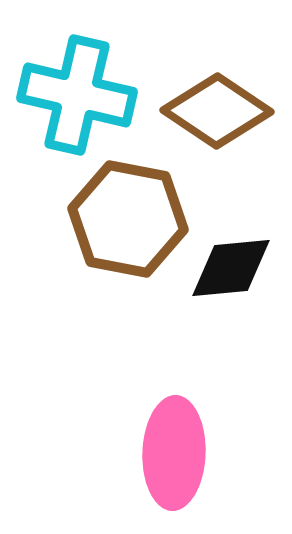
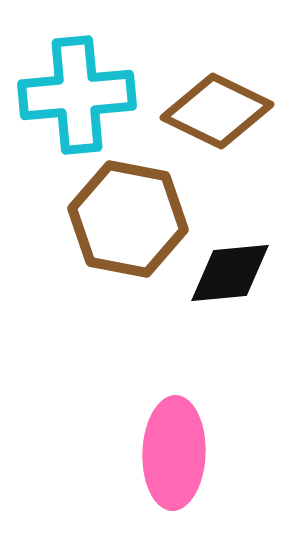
cyan cross: rotated 18 degrees counterclockwise
brown diamond: rotated 8 degrees counterclockwise
black diamond: moved 1 px left, 5 px down
